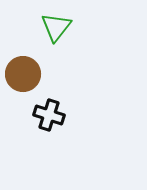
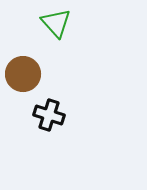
green triangle: moved 4 px up; rotated 20 degrees counterclockwise
